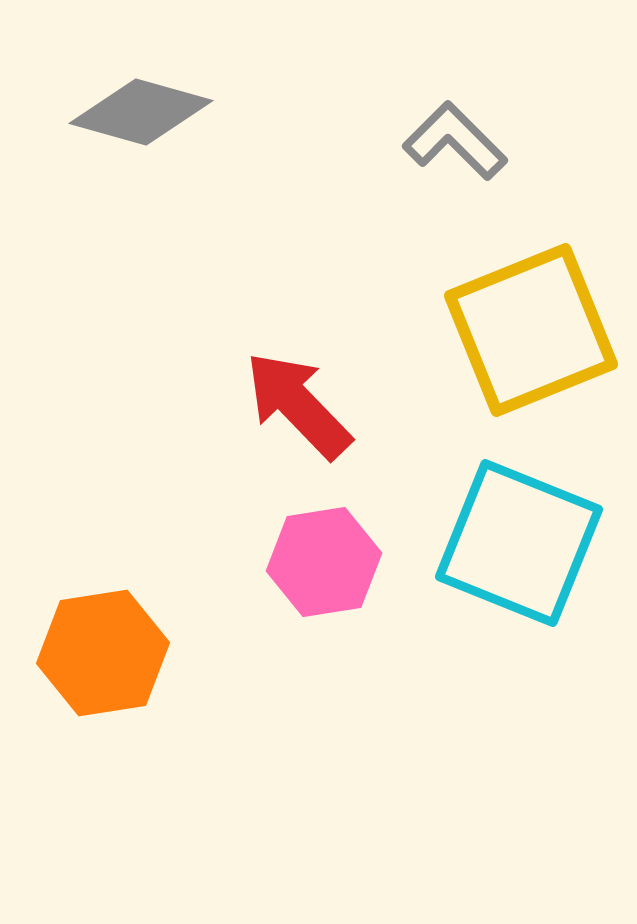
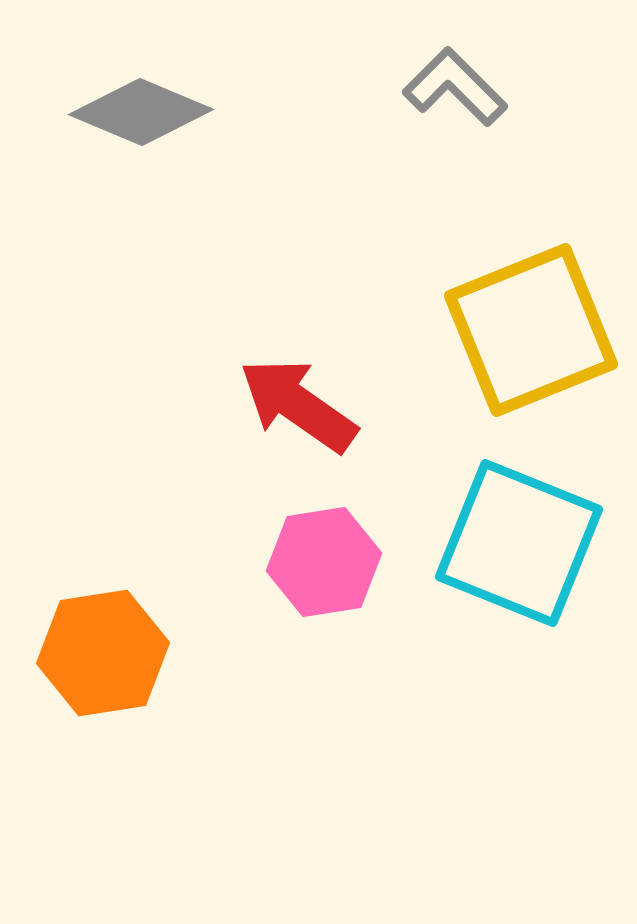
gray diamond: rotated 7 degrees clockwise
gray L-shape: moved 54 px up
red arrow: rotated 11 degrees counterclockwise
